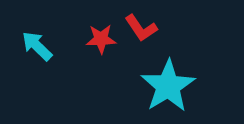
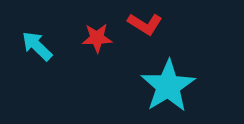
red L-shape: moved 4 px right, 4 px up; rotated 24 degrees counterclockwise
red star: moved 4 px left, 1 px up
